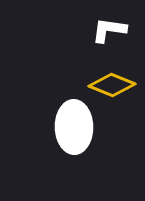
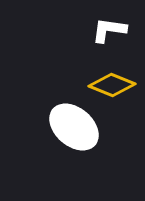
white ellipse: rotated 48 degrees counterclockwise
